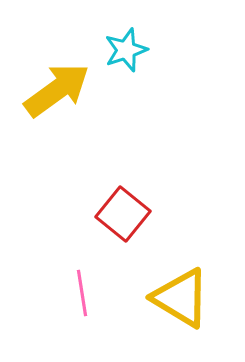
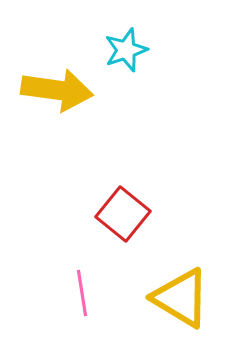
yellow arrow: rotated 44 degrees clockwise
